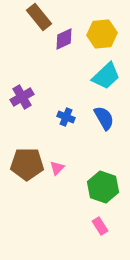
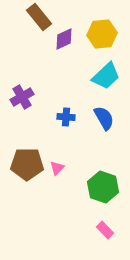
blue cross: rotated 18 degrees counterclockwise
pink rectangle: moved 5 px right, 4 px down; rotated 12 degrees counterclockwise
